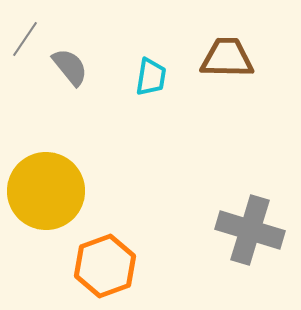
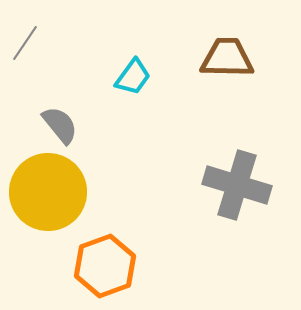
gray line: moved 4 px down
gray semicircle: moved 10 px left, 58 px down
cyan trapezoid: moved 18 px left; rotated 27 degrees clockwise
yellow circle: moved 2 px right, 1 px down
gray cross: moved 13 px left, 45 px up
